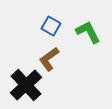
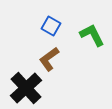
green L-shape: moved 4 px right, 3 px down
black cross: moved 3 px down
